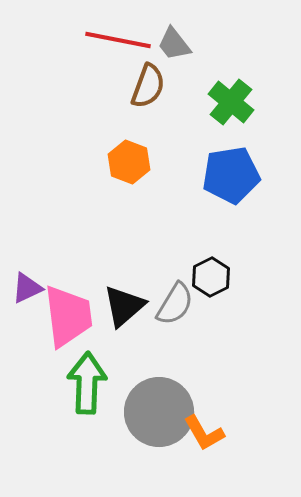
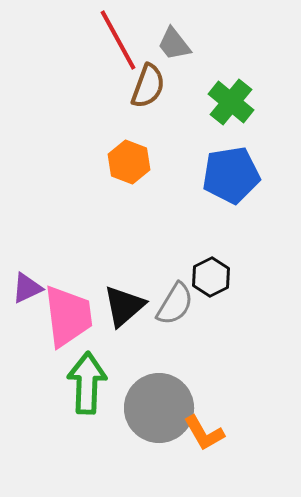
red line: rotated 50 degrees clockwise
gray circle: moved 4 px up
